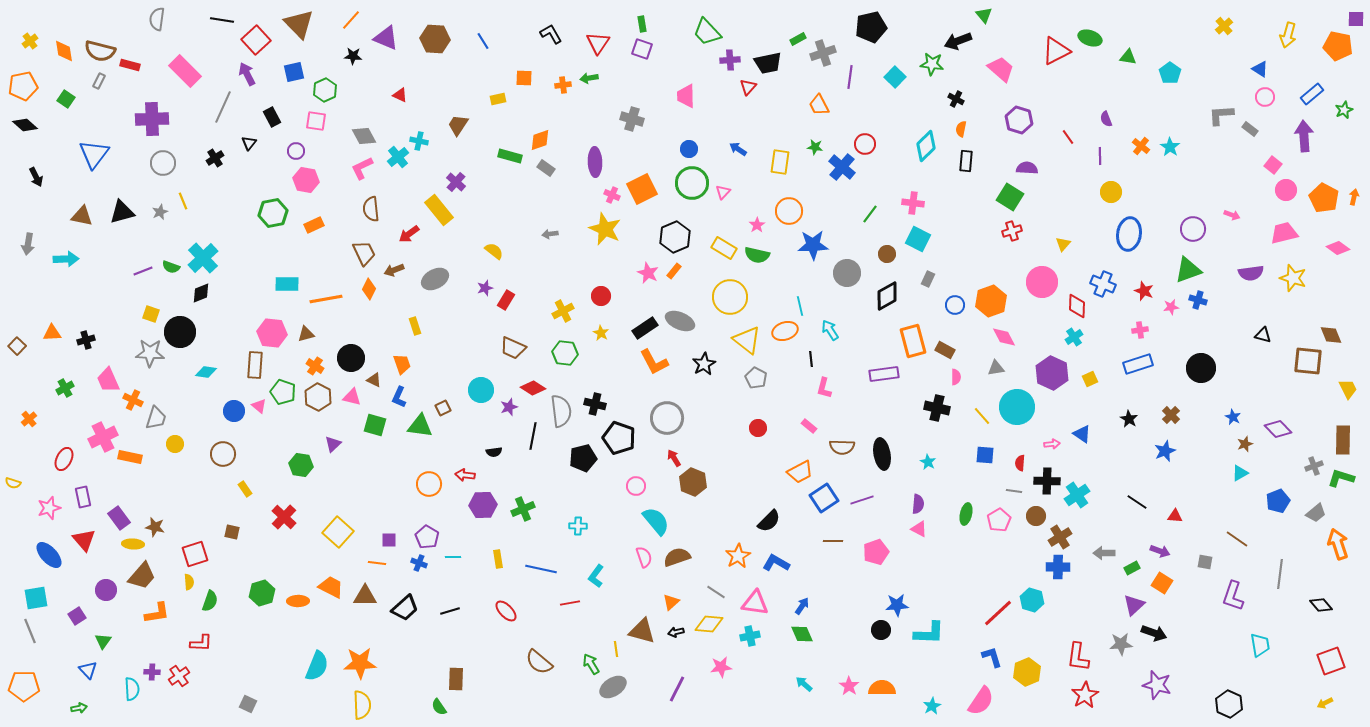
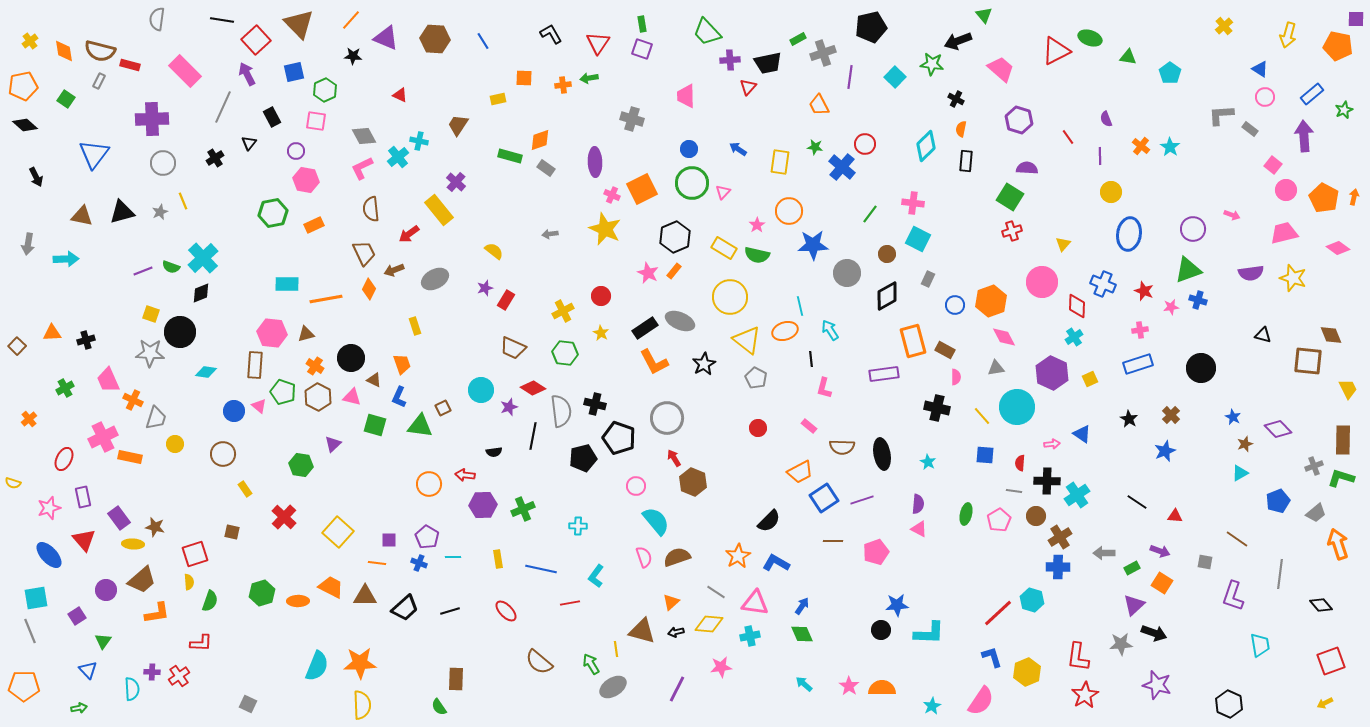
brown trapezoid at (142, 576): moved 4 px down; rotated 8 degrees clockwise
